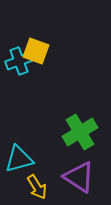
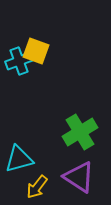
yellow arrow: rotated 70 degrees clockwise
